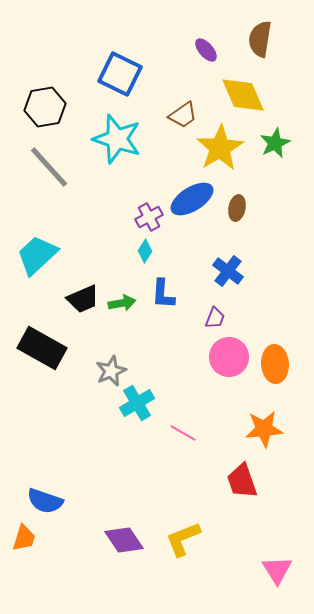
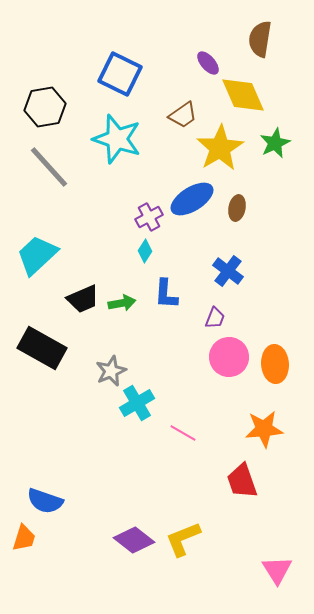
purple ellipse: moved 2 px right, 13 px down
blue L-shape: moved 3 px right
purple diamond: moved 10 px right; rotated 18 degrees counterclockwise
